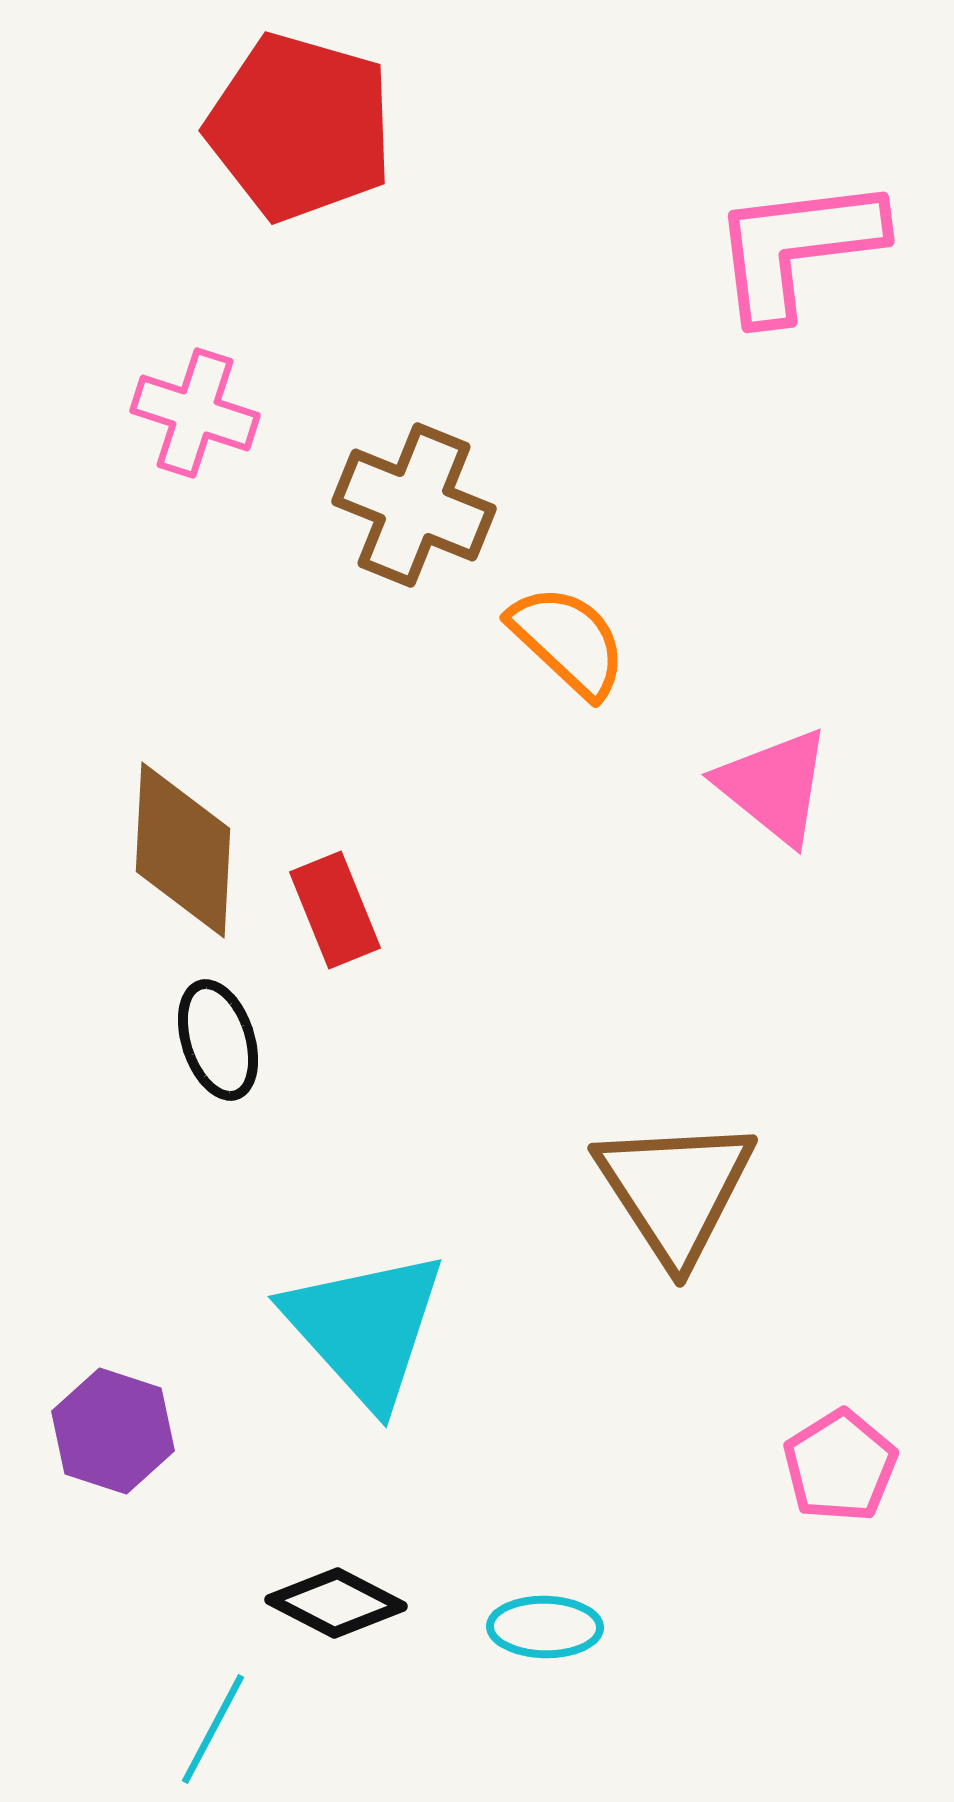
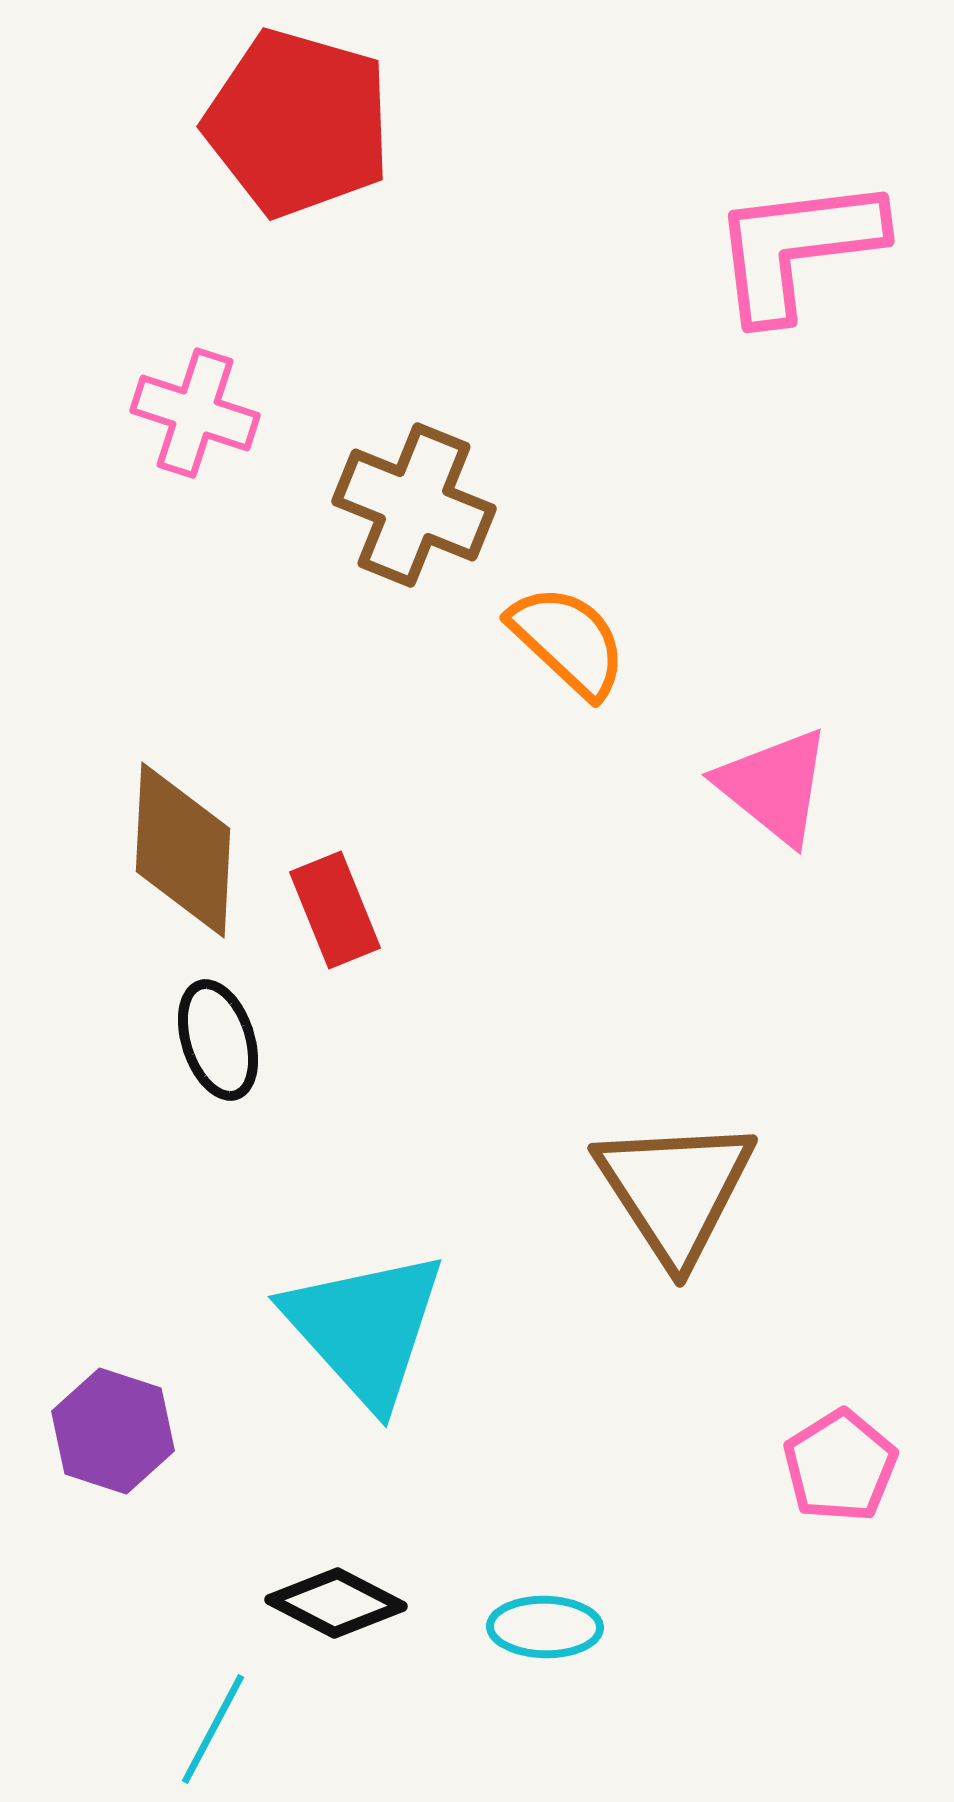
red pentagon: moved 2 px left, 4 px up
